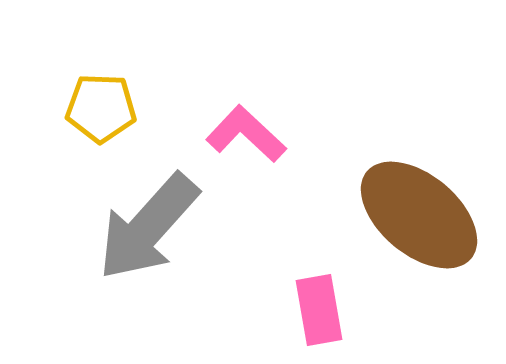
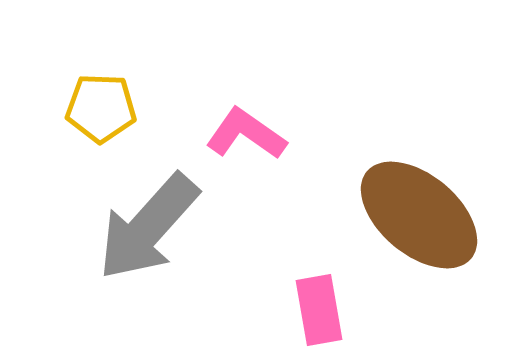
pink L-shape: rotated 8 degrees counterclockwise
